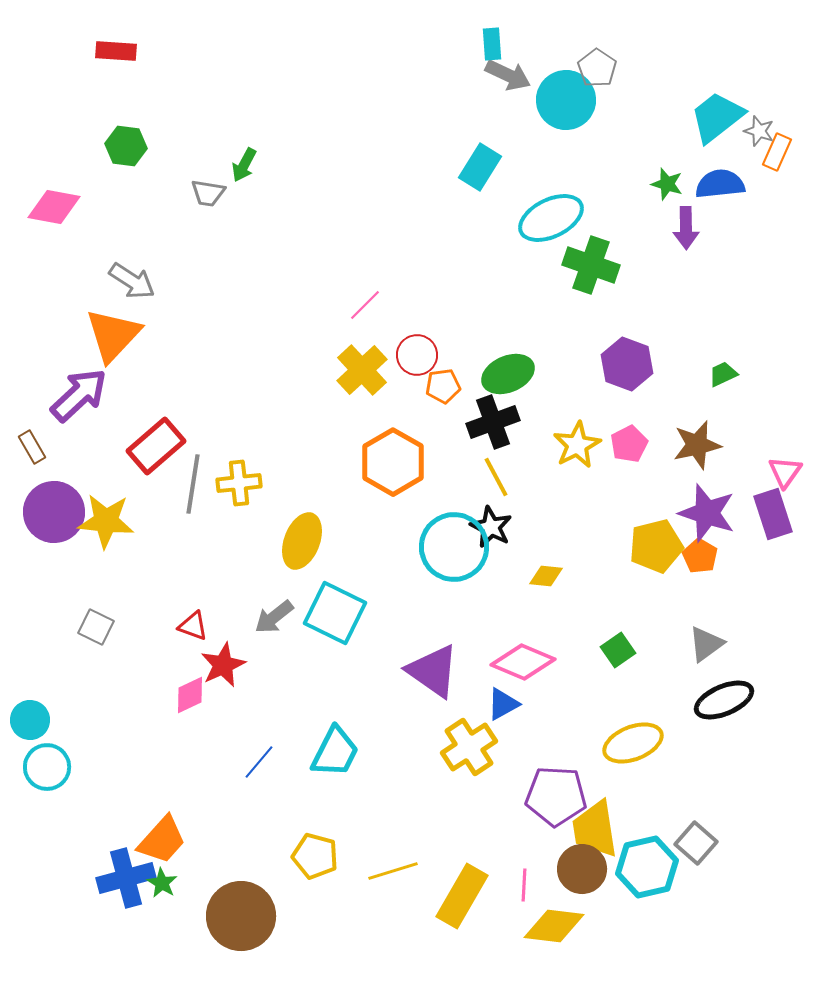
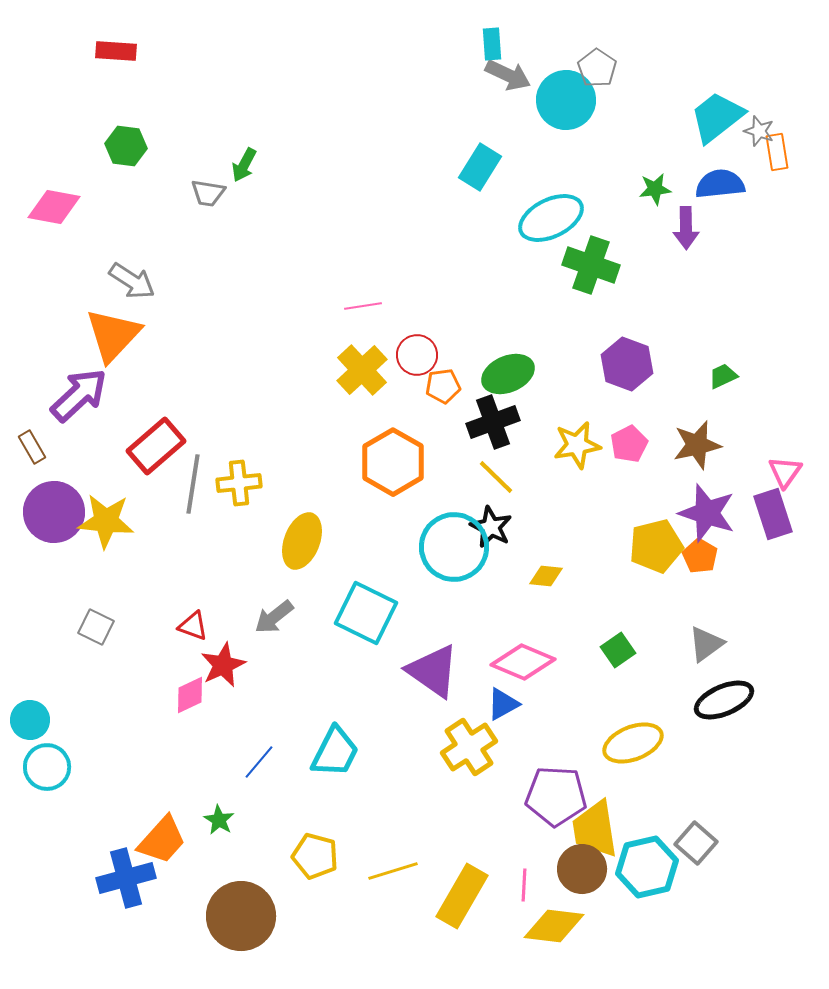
orange rectangle at (777, 152): rotated 33 degrees counterclockwise
green star at (667, 184): moved 12 px left, 5 px down; rotated 24 degrees counterclockwise
pink line at (365, 305): moved 2 px left, 1 px down; rotated 36 degrees clockwise
green trapezoid at (723, 374): moved 2 px down
yellow star at (577, 445): rotated 18 degrees clockwise
yellow line at (496, 477): rotated 18 degrees counterclockwise
cyan square at (335, 613): moved 31 px right
green star at (162, 883): moved 57 px right, 63 px up
